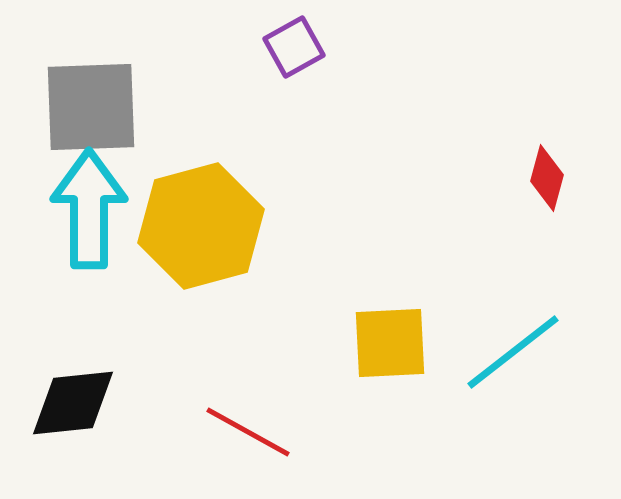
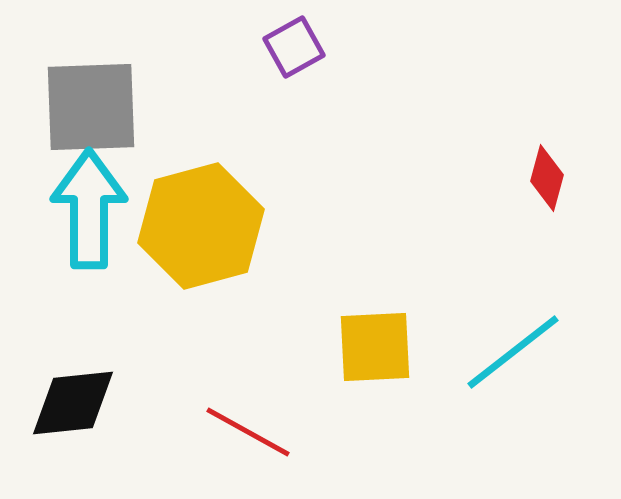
yellow square: moved 15 px left, 4 px down
